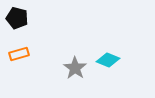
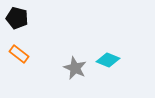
orange rectangle: rotated 54 degrees clockwise
gray star: rotated 10 degrees counterclockwise
